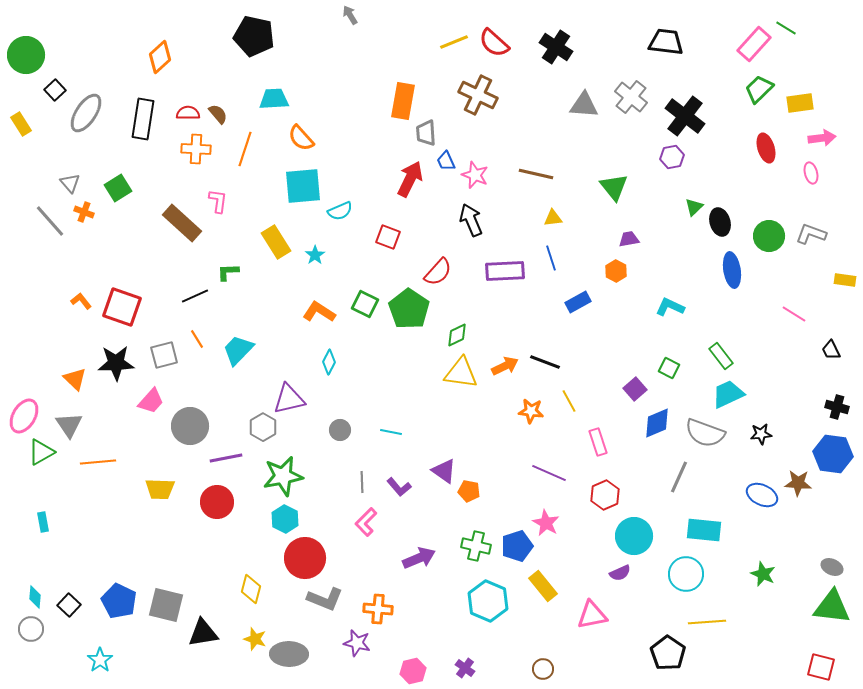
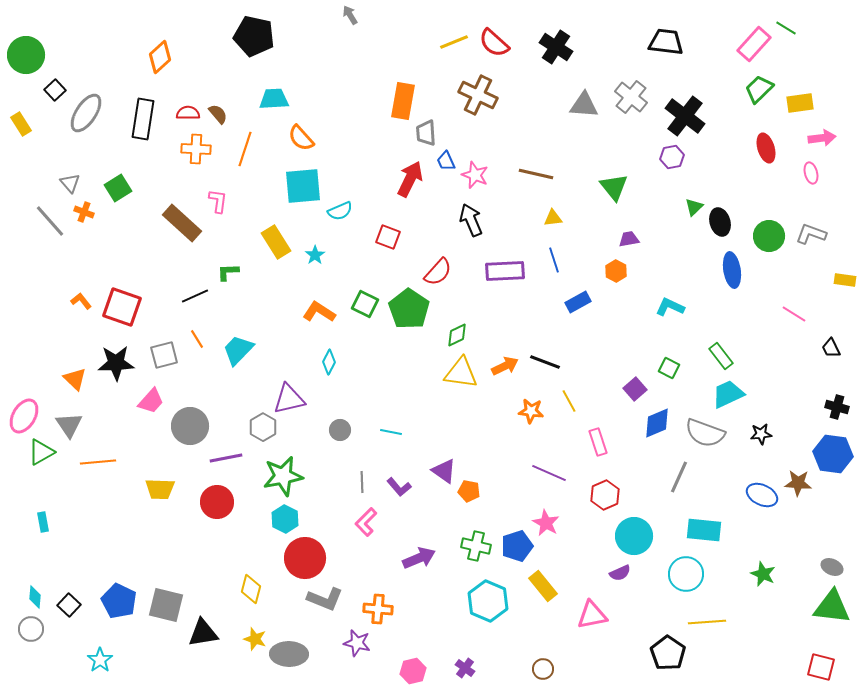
blue line at (551, 258): moved 3 px right, 2 px down
black trapezoid at (831, 350): moved 2 px up
